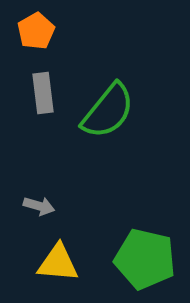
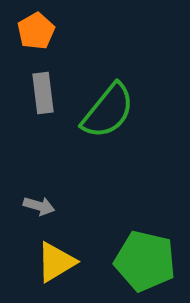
green pentagon: moved 2 px down
yellow triangle: moved 2 px left, 1 px up; rotated 36 degrees counterclockwise
